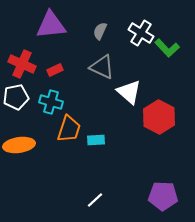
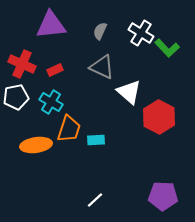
cyan cross: rotated 15 degrees clockwise
orange ellipse: moved 17 px right
